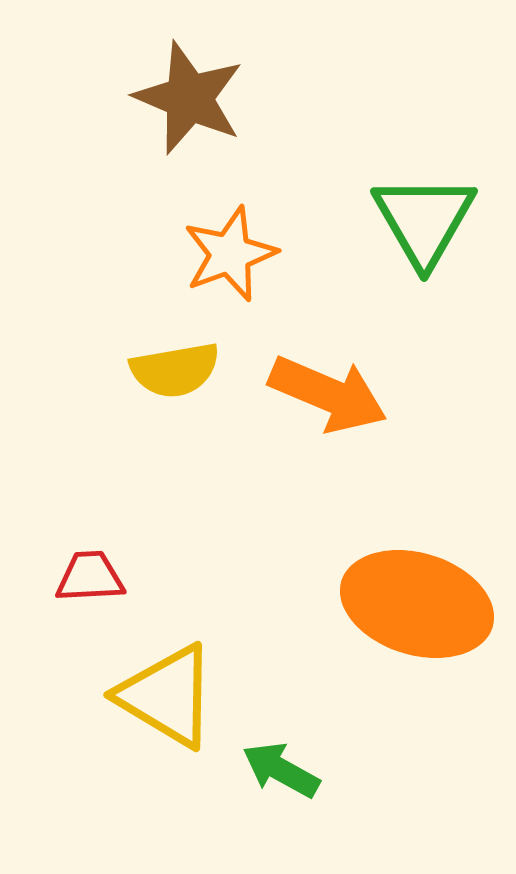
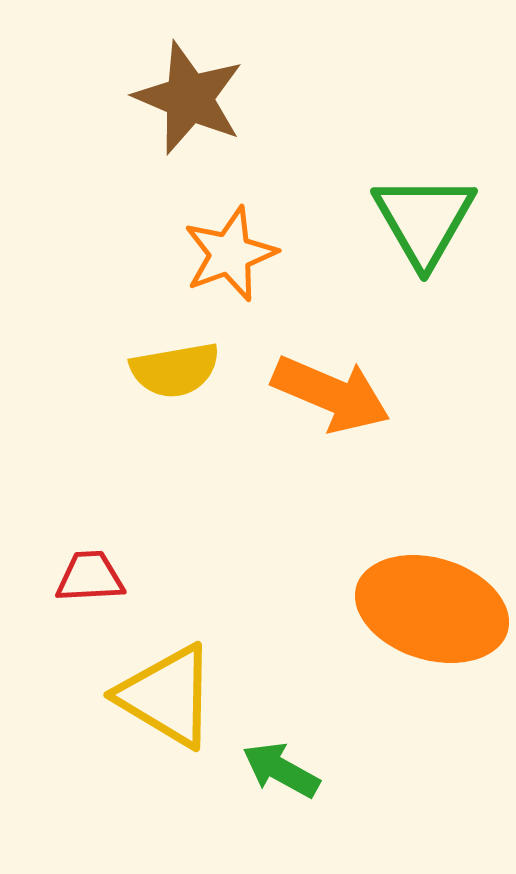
orange arrow: moved 3 px right
orange ellipse: moved 15 px right, 5 px down
